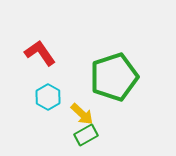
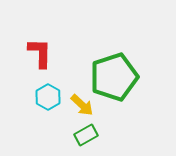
red L-shape: rotated 36 degrees clockwise
yellow arrow: moved 9 px up
